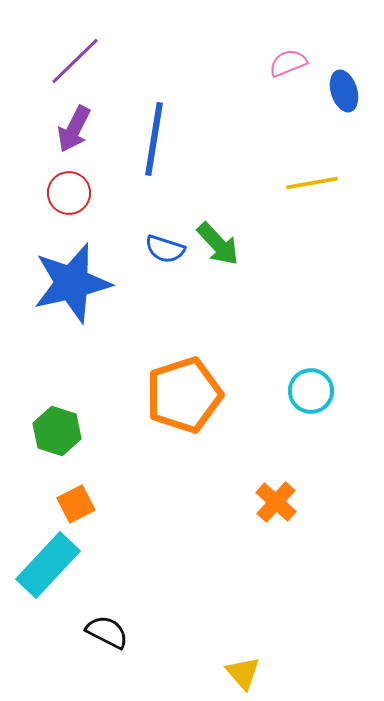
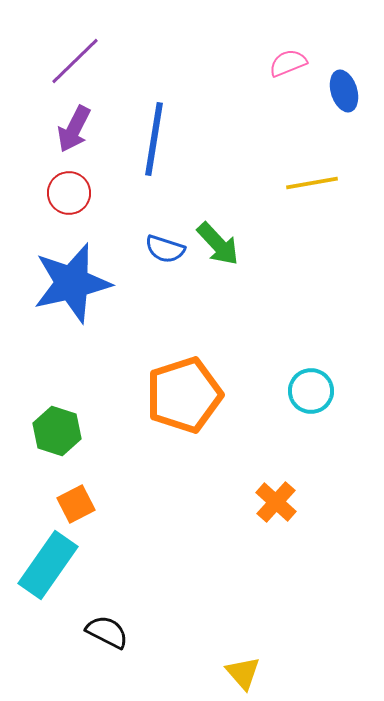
cyan rectangle: rotated 8 degrees counterclockwise
